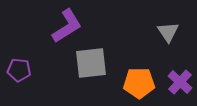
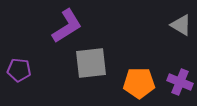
gray triangle: moved 13 px right, 7 px up; rotated 25 degrees counterclockwise
purple cross: rotated 20 degrees counterclockwise
